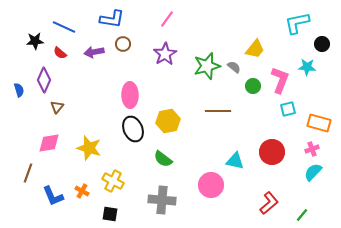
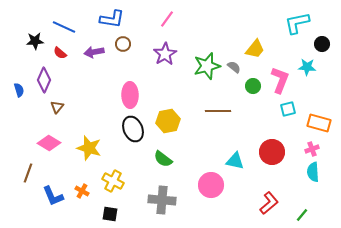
pink diamond at (49, 143): rotated 40 degrees clockwise
cyan semicircle at (313, 172): rotated 48 degrees counterclockwise
